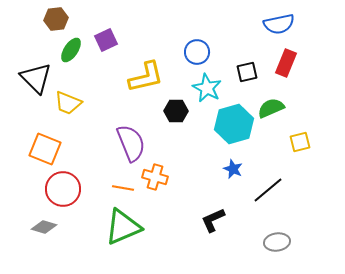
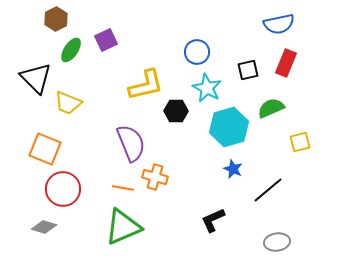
brown hexagon: rotated 20 degrees counterclockwise
black square: moved 1 px right, 2 px up
yellow L-shape: moved 8 px down
cyan hexagon: moved 5 px left, 3 px down
